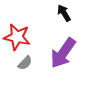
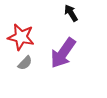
black arrow: moved 7 px right
red star: moved 4 px right
